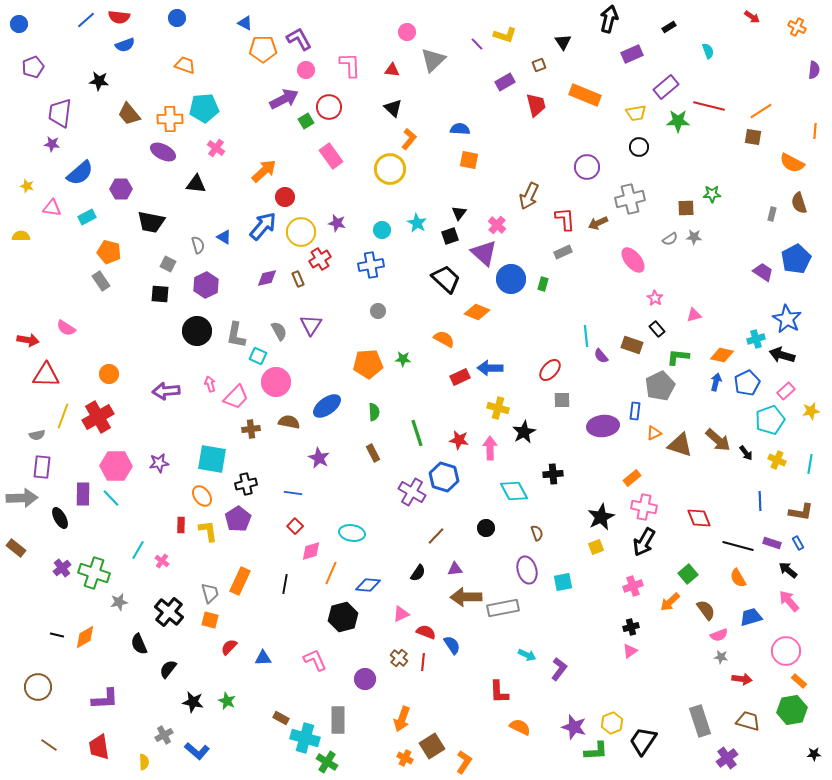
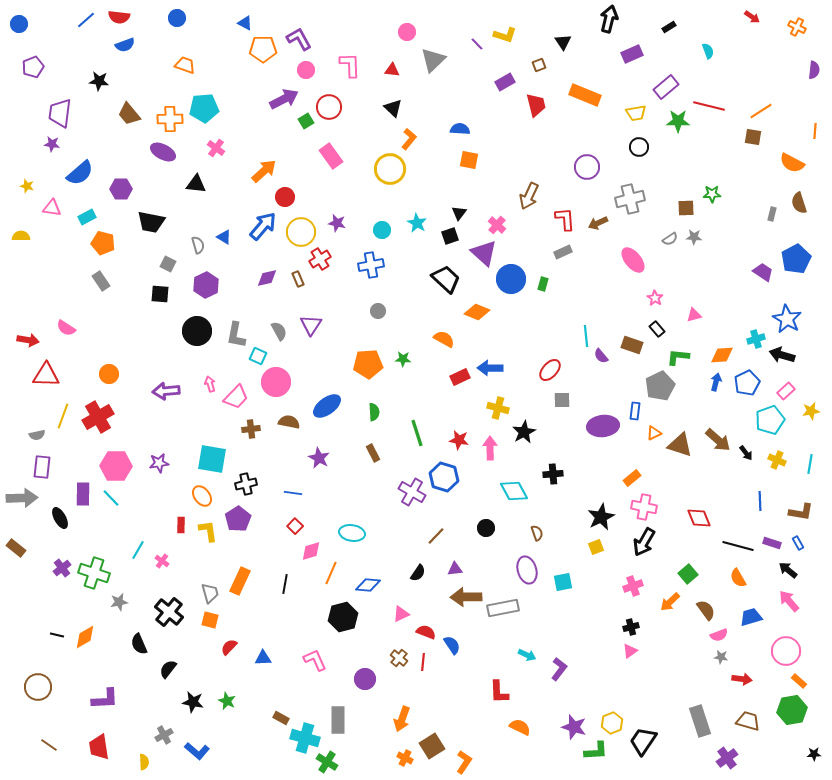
orange pentagon at (109, 252): moved 6 px left, 9 px up
orange diamond at (722, 355): rotated 15 degrees counterclockwise
